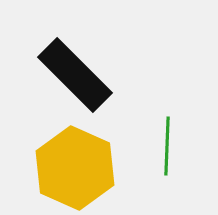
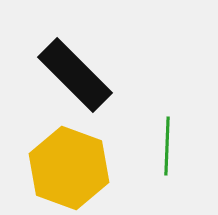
yellow hexagon: moved 6 px left; rotated 4 degrees counterclockwise
